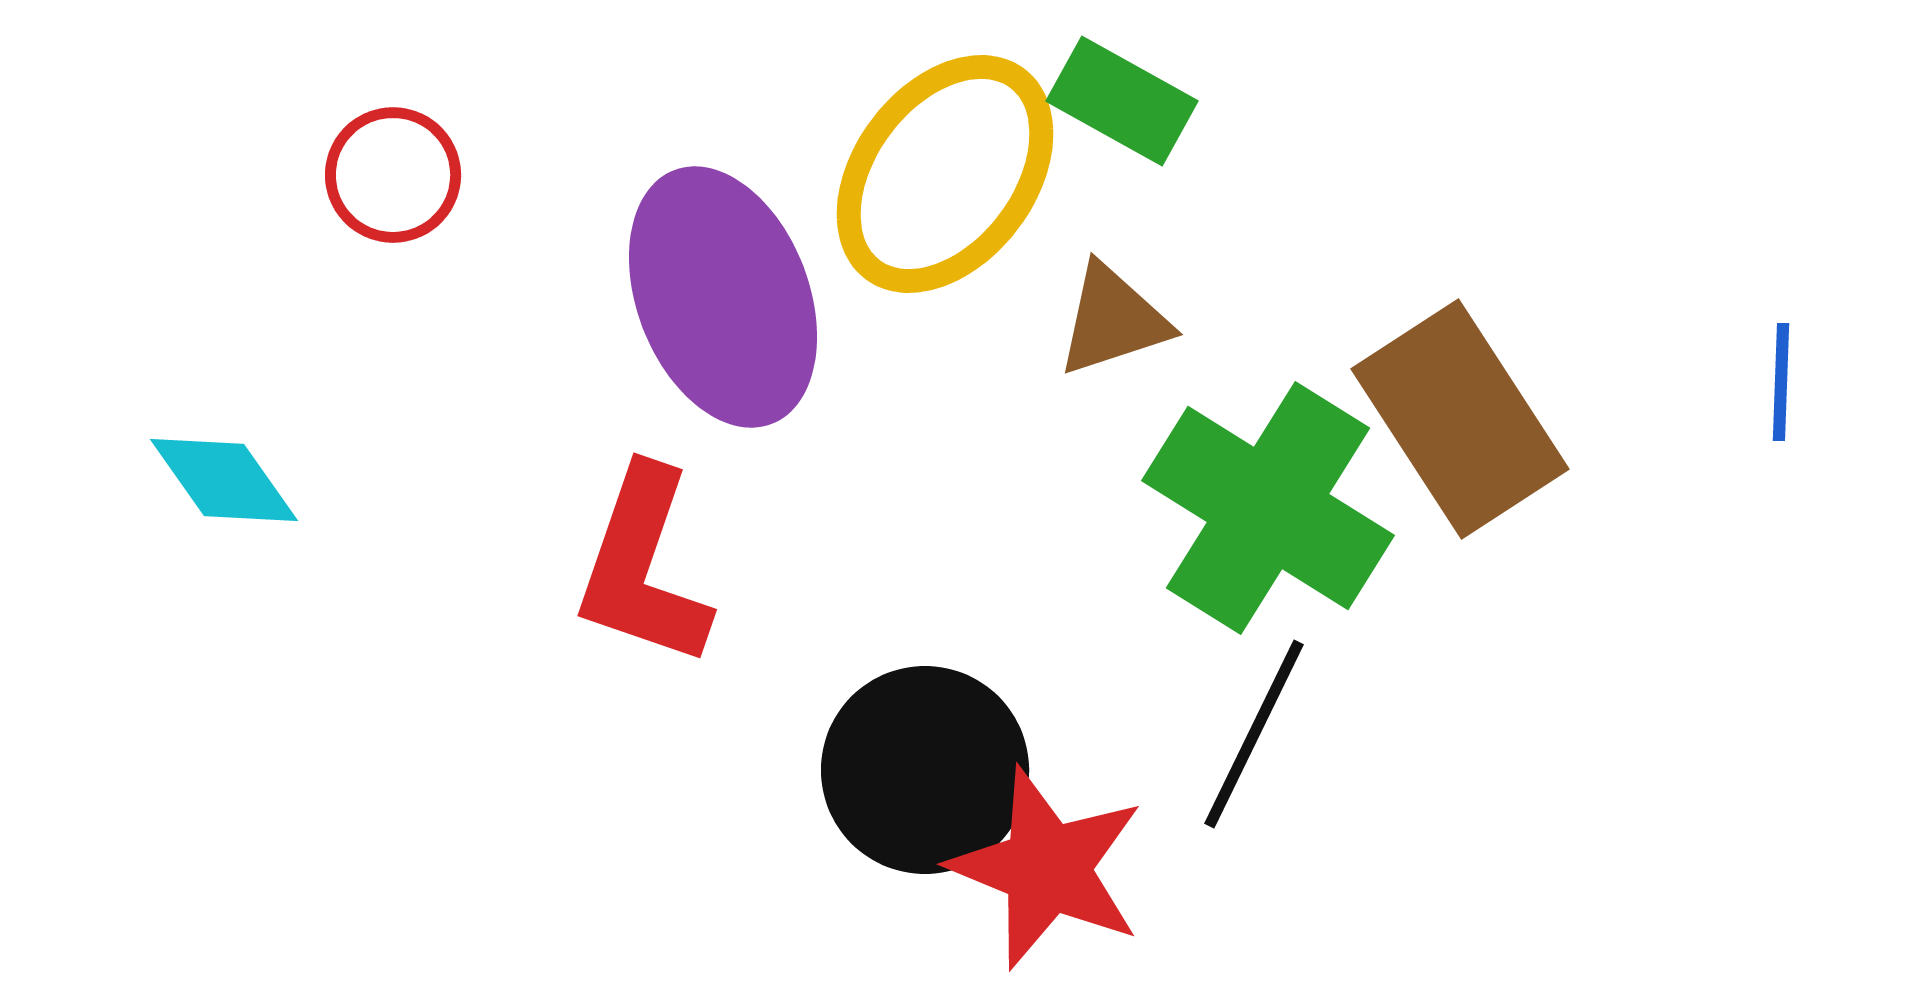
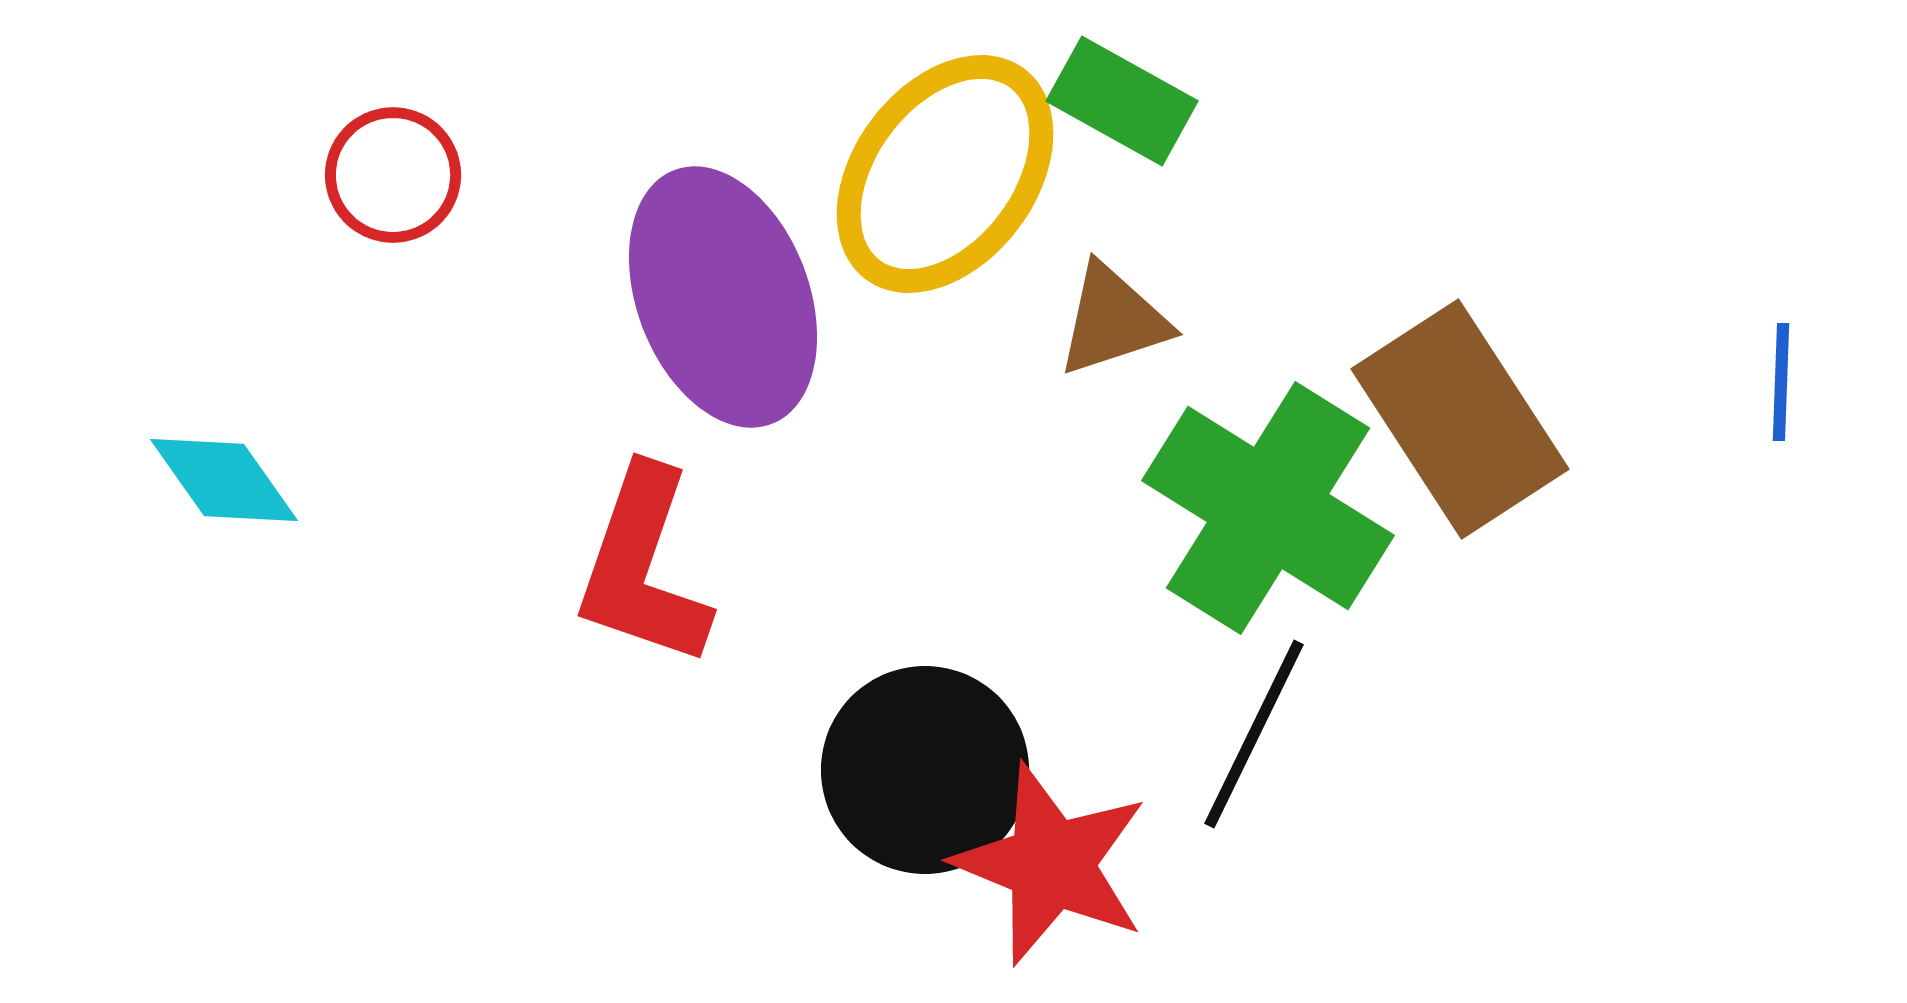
red star: moved 4 px right, 4 px up
